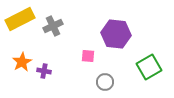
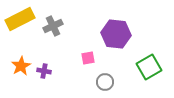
pink square: moved 2 px down; rotated 16 degrees counterclockwise
orange star: moved 1 px left, 4 px down
